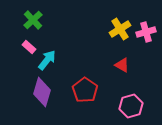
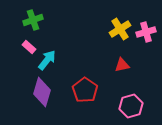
green cross: rotated 24 degrees clockwise
red triangle: rotated 42 degrees counterclockwise
